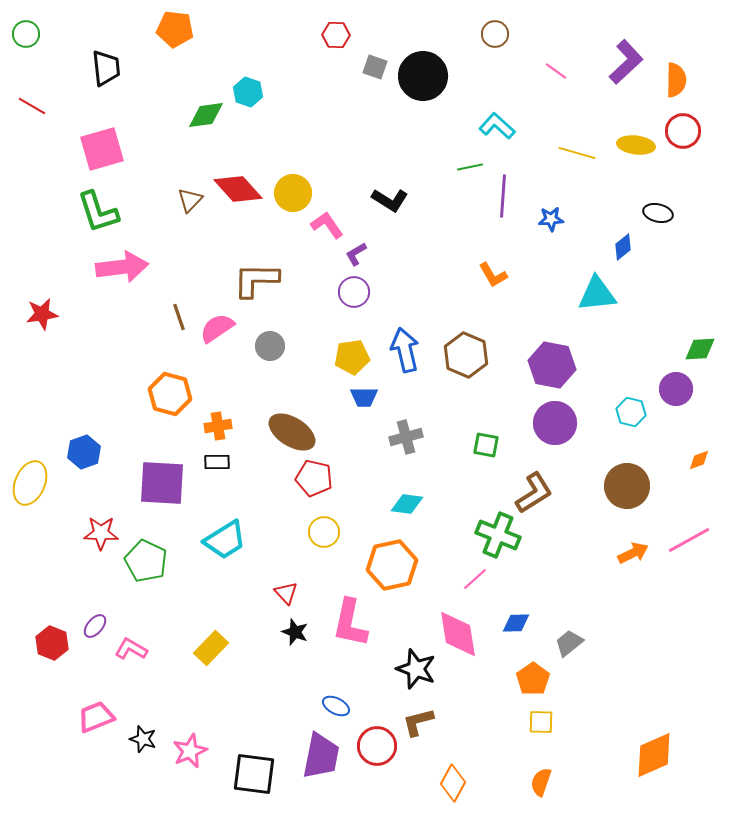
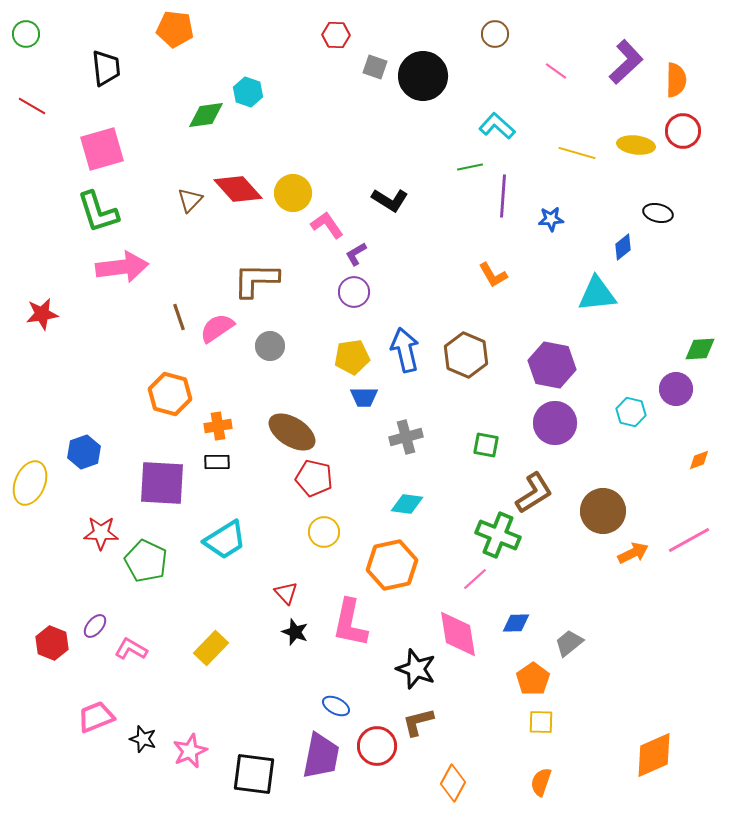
brown circle at (627, 486): moved 24 px left, 25 px down
